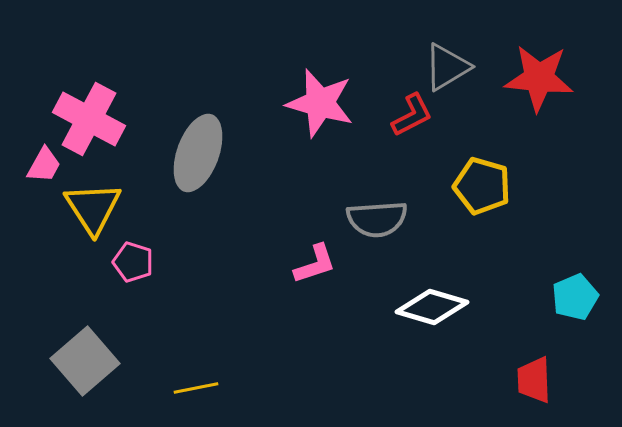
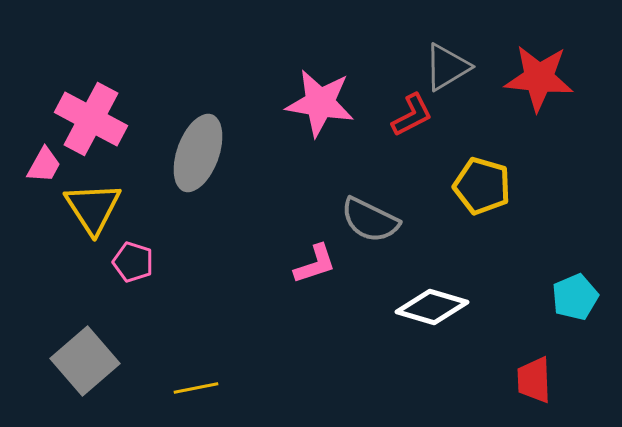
pink star: rotated 6 degrees counterclockwise
pink cross: moved 2 px right
gray semicircle: moved 7 px left, 1 px down; rotated 30 degrees clockwise
